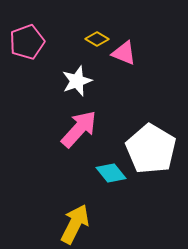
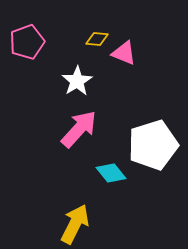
yellow diamond: rotated 25 degrees counterclockwise
white star: rotated 12 degrees counterclockwise
white pentagon: moved 2 px right, 4 px up; rotated 24 degrees clockwise
